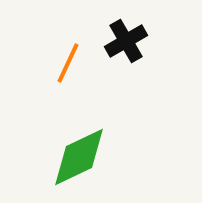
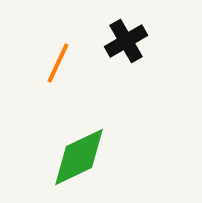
orange line: moved 10 px left
